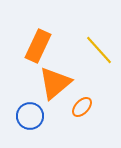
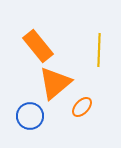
orange rectangle: rotated 64 degrees counterclockwise
yellow line: rotated 44 degrees clockwise
